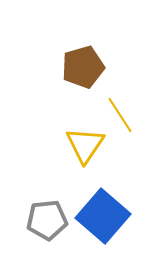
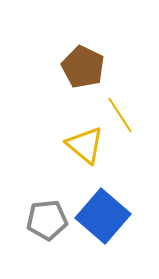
brown pentagon: rotated 30 degrees counterclockwise
yellow triangle: rotated 24 degrees counterclockwise
